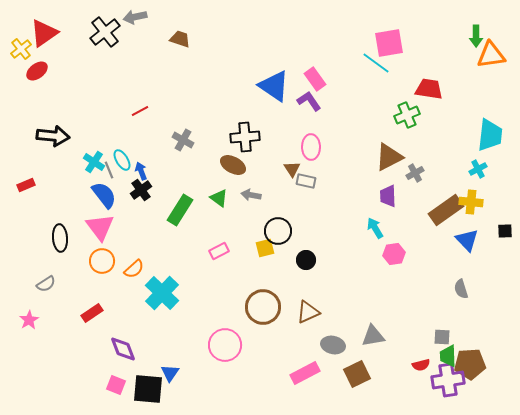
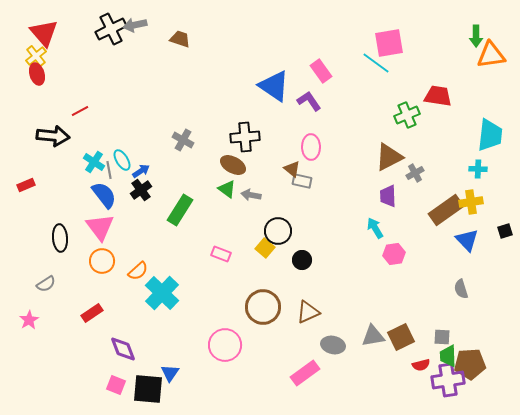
gray arrow at (135, 17): moved 8 px down
black cross at (105, 32): moved 6 px right, 3 px up; rotated 12 degrees clockwise
red triangle at (44, 33): rotated 36 degrees counterclockwise
yellow cross at (21, 49): moved 15 px right, 7 px down
red ellipse at (37, 71): moved 3 px down; rotated 70 degrees counterclockwise
pink rectangle at (315, 79): moved 6 px right, 8 px up
red trapezoid at (429, 89): moved 9 px right, 7 px down
red line at (140, 111): moved 60 px left
brown triangle at (292, 169): rotated 18 degrees counterclockwise
cyan cross at (478, 169): rotated 30 degrees clockwise
gray line at (109, 170): rotated 12 degrees clockwise
blue arrow at (141, 171): rotated 78 degrees clockwise
gray rectangle at (306, 181): moved 4 px left
green triangle at (219, 198): moved 8 px right, 9 px up
yellow cross at (471, 202): rotated 15 degrees counterclockwise
black square at (505, 231): rotated 14 degrees counterclockwise
yellow square at (265, 248): rotated 36 degrees counterclockwise
pink rectangle at (219, 251): moved 2 px right, 3 px down; rotated 48 degrees clockwise
black circle at (306, 260): moved 4 px left
orange semicircle at (134, 269): moved 4 px right, 2 px down
pink rectangle at (305, 373): rotated 8 degrees counterclockwise
brown square at (357, 374): moved 44 px right, 37 px up
